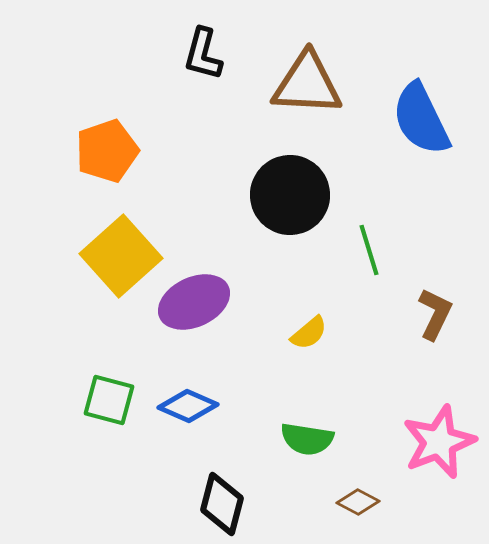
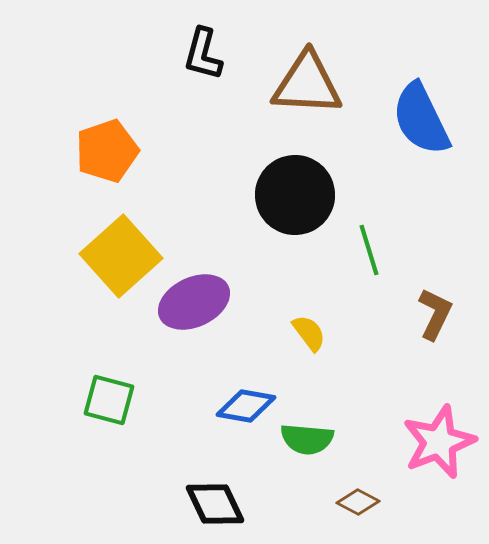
black circle: moved 5 px right
yellow semicircle: rotated 87 degrees counterclockwise
blue diamond: moved 58 px right; rotated 14 degrees counterclockwise
green semicircle: rotated 4 degrees counterclockwise
black diamond: moved 7 px left; rotated 40 degrees counterclockwise
